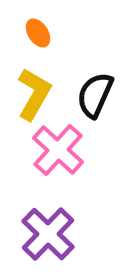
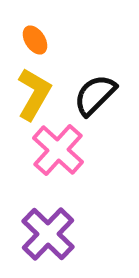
orange ellipse: moved 3 px left, 7 px down
black semicircle: rotated 21 degrees clockwise
